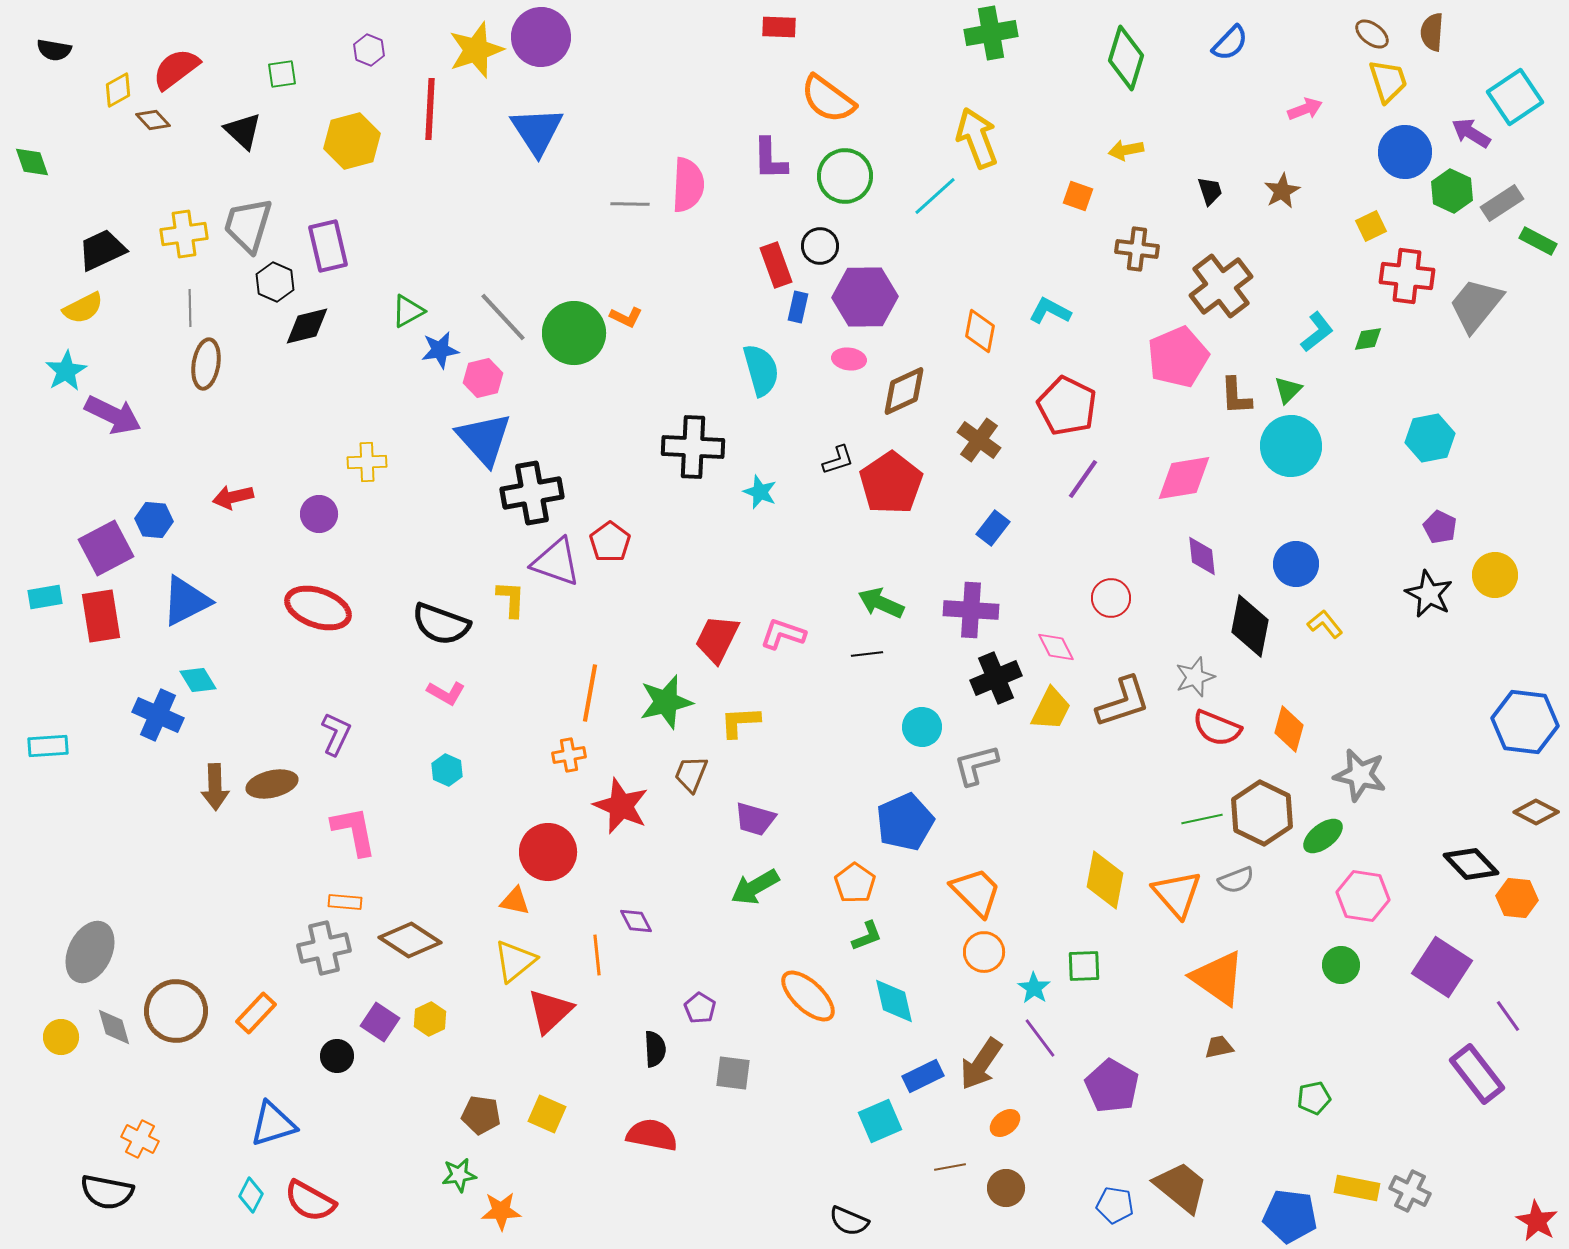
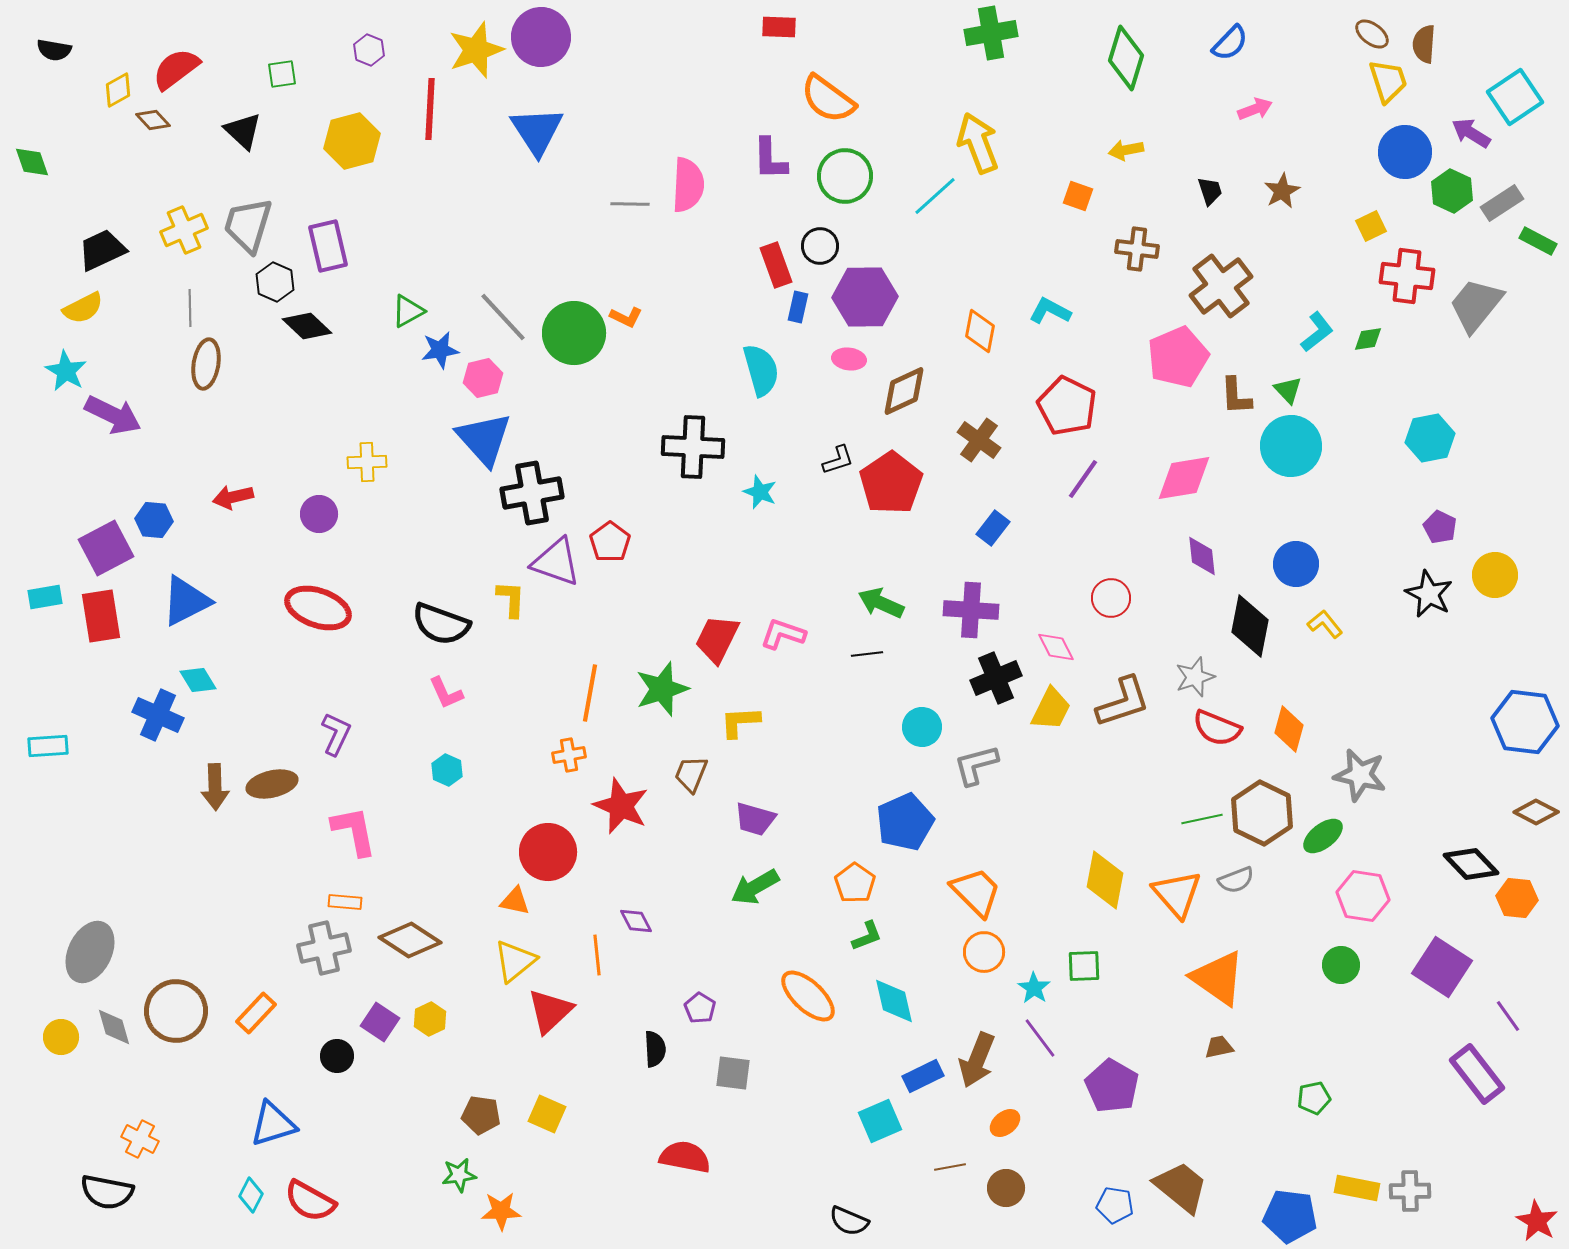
brown semicircle at (1432, 32): moved 8 px left, 12 px down
pink arrow at (1305, 109): moved 50 px left
yellow arrow at (977, 138): moved 1 px right, 5 px down
yellow cross at (184, 234): moved 4 px up; rotated 15 degrees counterclockwise
black diamond at (307, 326): rotated 57 degrees clockwise
cyan star at (66, 371): rotated 12 degrees counterclockwise
green triangle at (1288, 390): rotated 28 degrees counterclockwise
pink L-shape at (446, 693): rotated 36 degrees clockwise
green star at (666, 702): moved 4 px left, 13 px up; rotated 4 degrees counterclockwise
brown arrow at (981, 1064): moved 4 px left, 4 px up; rotated 12 degrees counterclockwise
red semicircle at (652, 1135): moved 33 px right, 22 px down
gray cross at (1410, 1191): rotated 27 degrees counterclockwise
